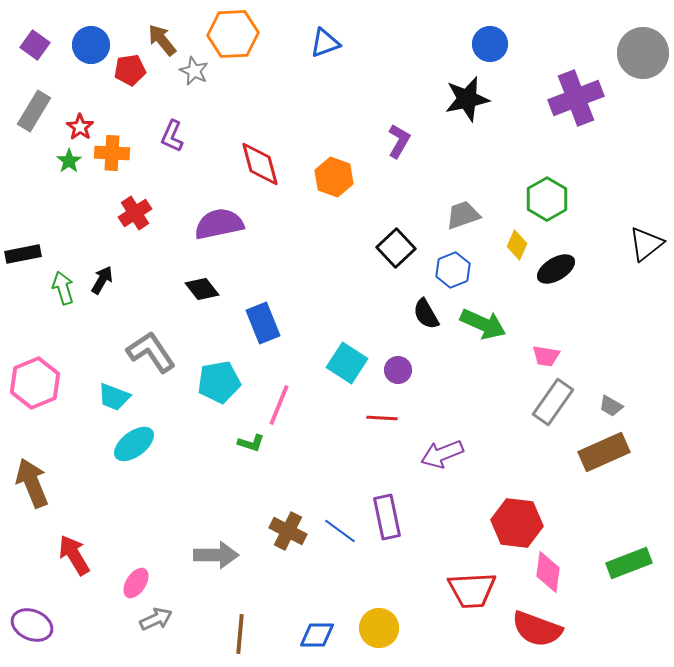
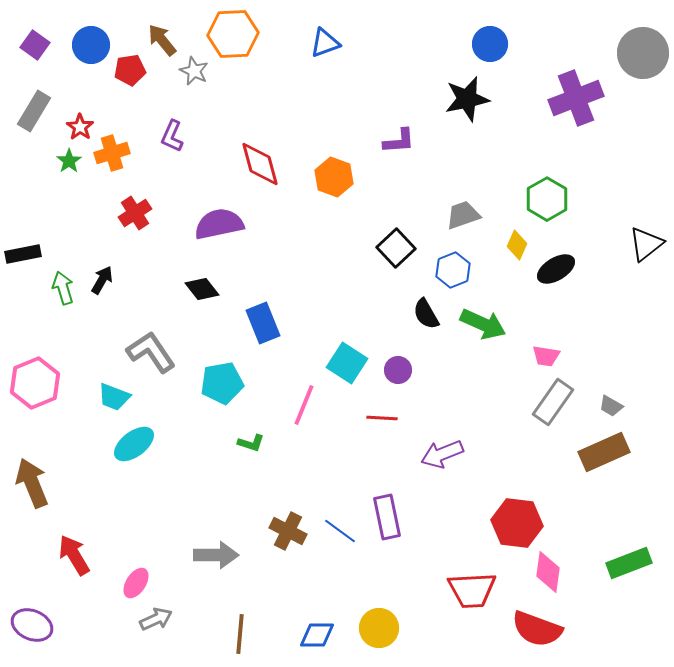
purple L-shape at (399, 141): rotated 56 degrees clockwise
orange cross at (112, 153): rotated 20 degrees counterclockwise
cyan pentagon at (219, 382): moved 3 px right, 1 px down
pink line at (279, 405): moved 25 px right
